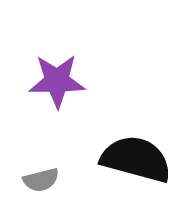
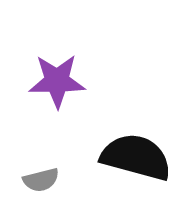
black semicircle: moved 2 px up
